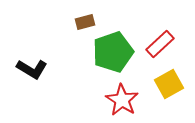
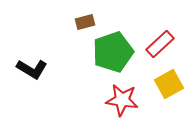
red star: rotated 24 degrees counterclockwise
